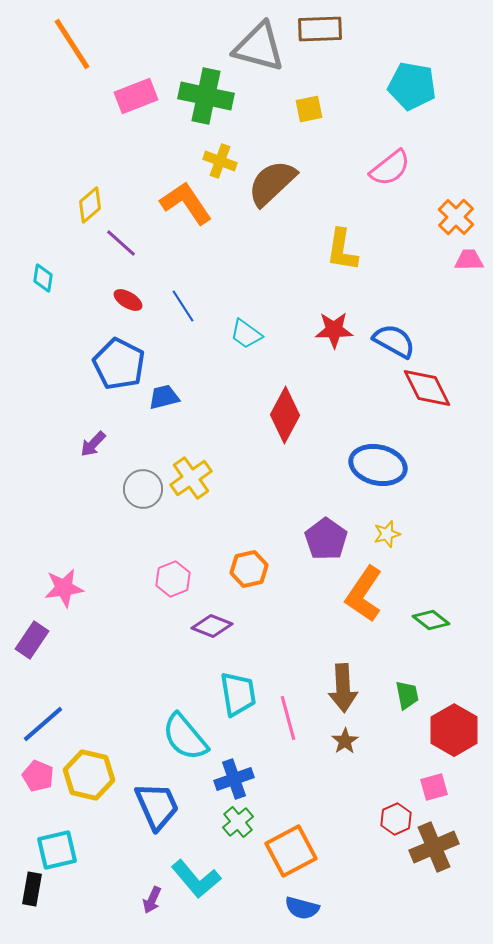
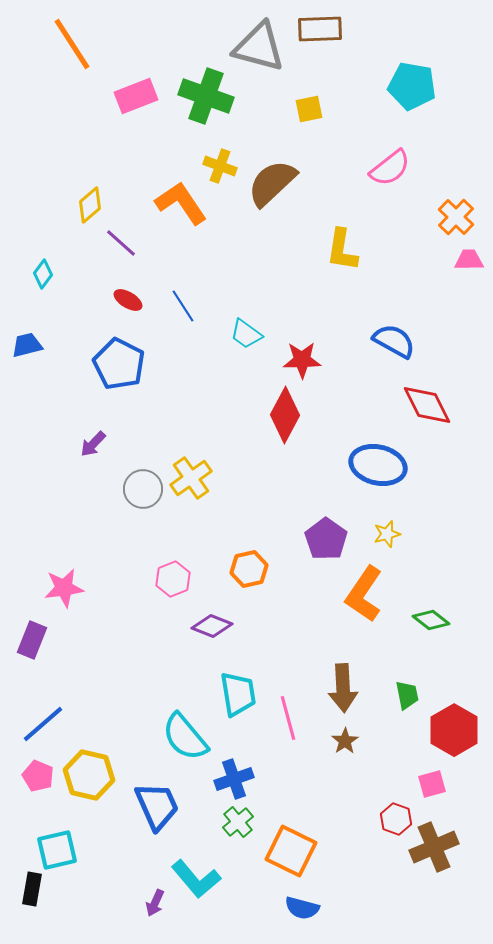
green cross at (206, 96): rotated 8 degrees clockwise
yellow cross at (220, 161): moved 5 px down
orange L-shape at (186, 203): moved 5 px left
cyan diamond at (43, 278): moved 4 px up; rotated 28 degrees clockwise
red star at (334, 330): moved 32 px left, 30 px down
red diamond at (427, 388): moved 17 px down
blue trapezoid at (164, 397): moved 137 px left, 52 px up
purple rectangle at (32, 640): rotated 12 degrees counterclockwise
pink square at (434, 787): moved 2 px left, 3 px up
red hexagon at (396, 819): rotated 16 degrees counterclockwise
orange square at (291, 851): rotated 36 degrees counterclockwise
purple arrow at (152, 900): moved 3 px right, 3 px down
